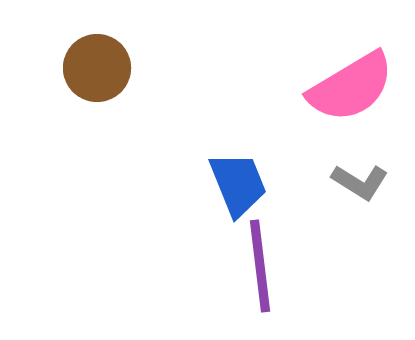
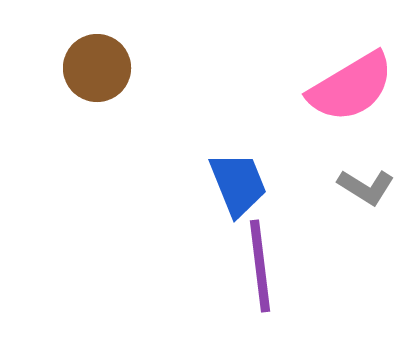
gray L-shape: moved 6 px right, 5 px down
